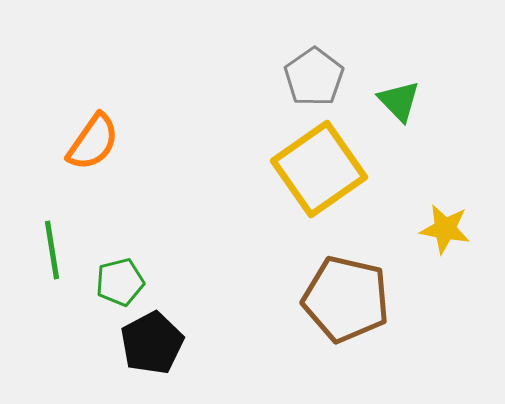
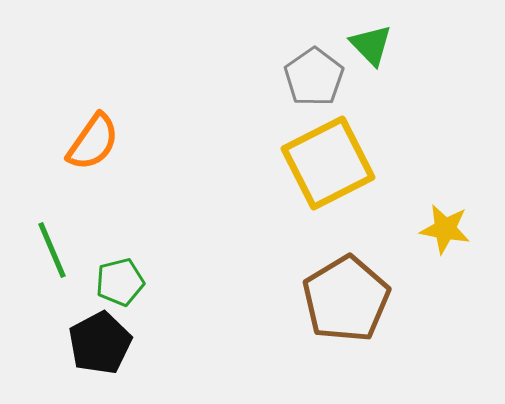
green triangle: moved 28 px left, 56 px up
yellow square: moved 9 px right, 6 px up; rotated 8 degrees clockwise
green line: rotated 14 degrees counterclockwise
brown pentagon: rotated 28 degrees clockwise
black pentagon: moved 52 px left
